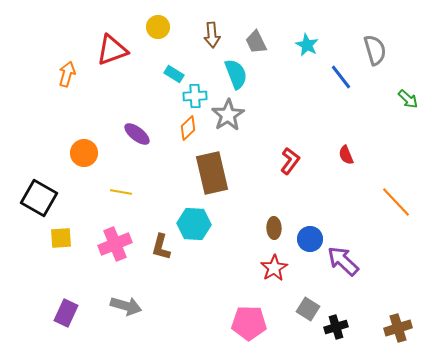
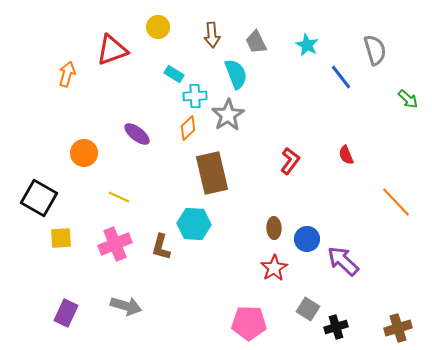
yellow line: moved 2 px left, 5 px down; rotated 15 degrees clockwise
blue circle: moved 3 px left
